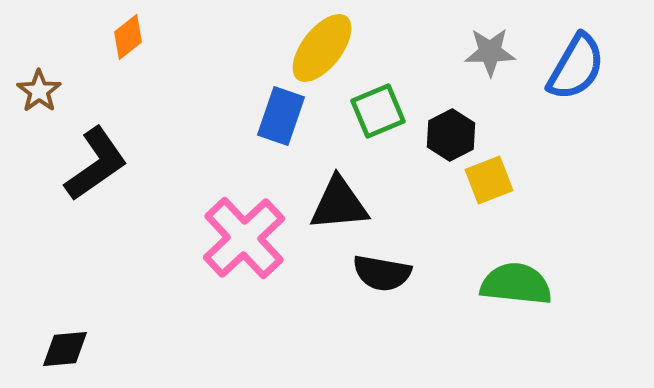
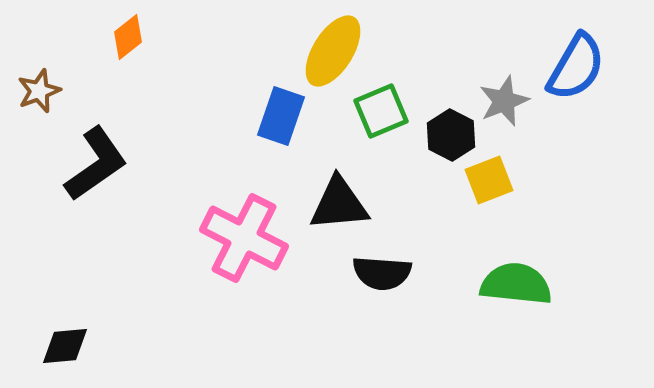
yellow ellipse: moved 11 px right, 3 px down; rotated 6 degrees counterclockwise
gray star: moved 14 px right, 49 px down; rotated 21 degrees counterclockwise
brown star: rotated 15 degrees clockwise
green square: moved 3 px right
black hexagon: rotated 6 degrees counterclockwise
pink cross: rotated 20 degrees counterclockwise
black semicircle: rotated 6 degrees counterclockwise
black diamond: moved 3 px up
